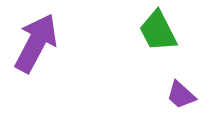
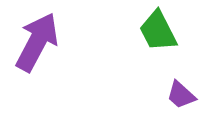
purple arrow: moved 1 px right, 1 px up
